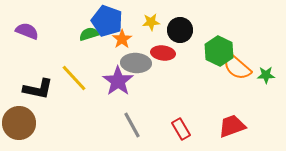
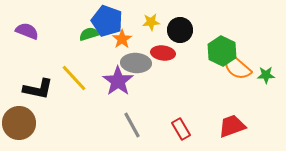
green hexagon: moved 3 px right
